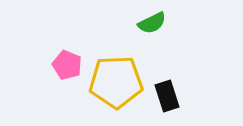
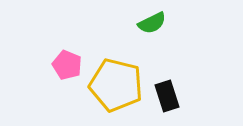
yellow pentagon: moved 3 px down; rotated 16 degrees clockwise
